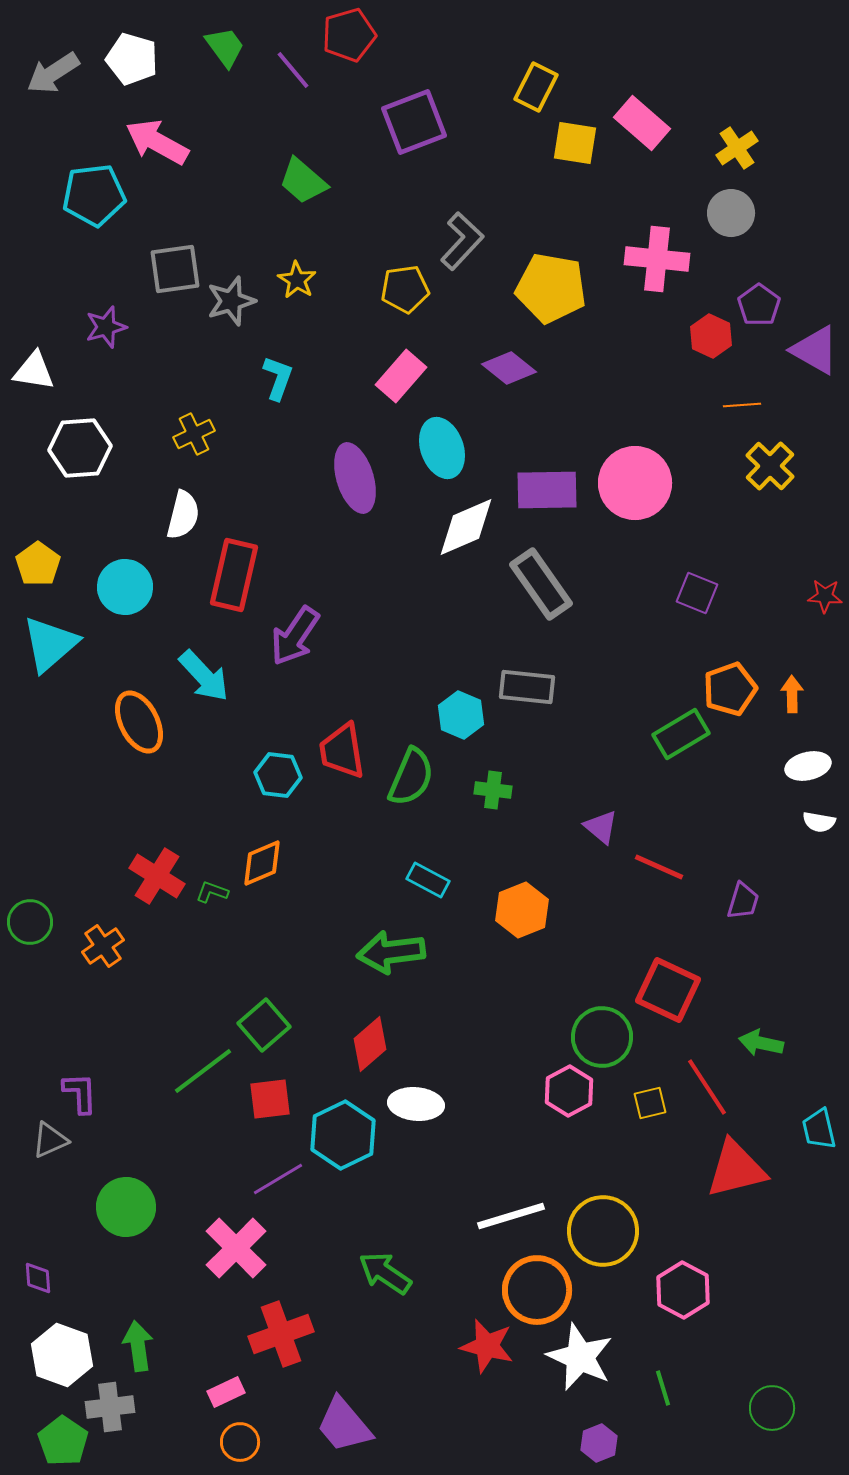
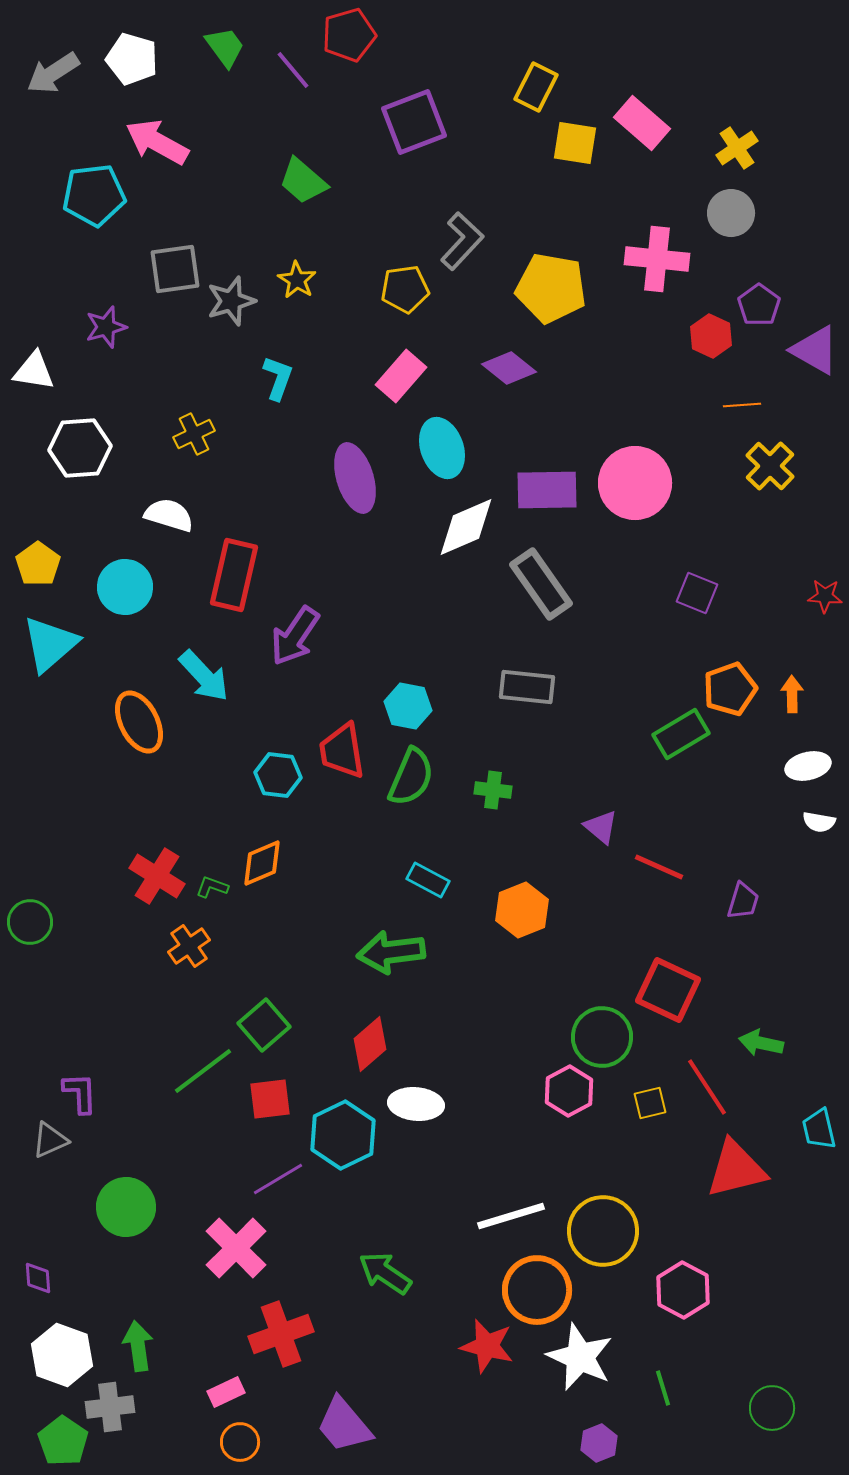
white semicircle at (183, 515): moved 14 px left; rotated 87 degrees counterclockwise
cyan hexagon at (461, 715): moved 53 px left, 9 px up; rotated 12 degrees counterclockwise
green L-shape at (212, 892): moved 5 px up
orange cross at (103, 946): moved 86 px right
